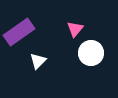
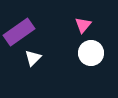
pink triangle: moved 8 px right, 4 px up
white triangle: moved 5 px left, 3 px up
